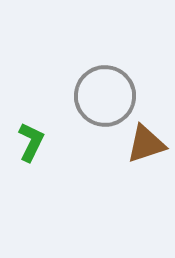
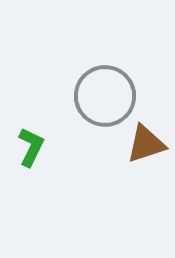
green L-shape: moved 5 px down
